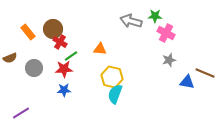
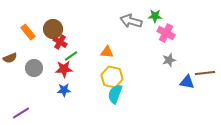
orange triangle: moved 7 px right, 3 px down
brown line: rotated 30 degrees counterclockwise
